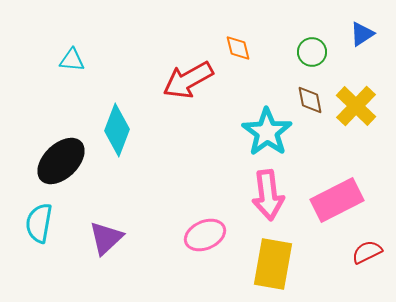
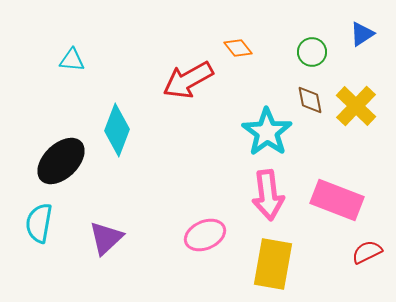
orange diamond: rotated 24 degrees counterclockwise
pink rectangle: rotated 48 degrees clockwise
